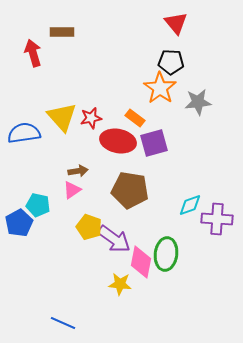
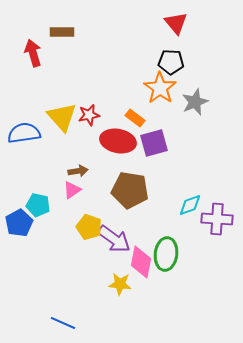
gray star: moved 3 px left; rotated 16 degrees counterclockwise
red star: moved 2 px left, 3 px up
